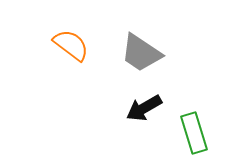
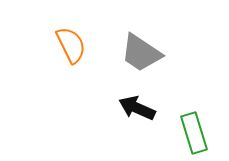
orange semicircle: rotated 27 degrees clockwise
black arrow: moved 7 px left; rotated 54 degrees clockwise
